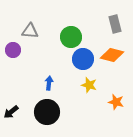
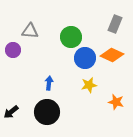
gray rectangle: rotated 36 degrees clockwise
orange diamond: rotated 10 degrees clockwise
blue circle: moved 2 px right, 1 px up
yellow star: rotated 28 degrees counterclockwise
